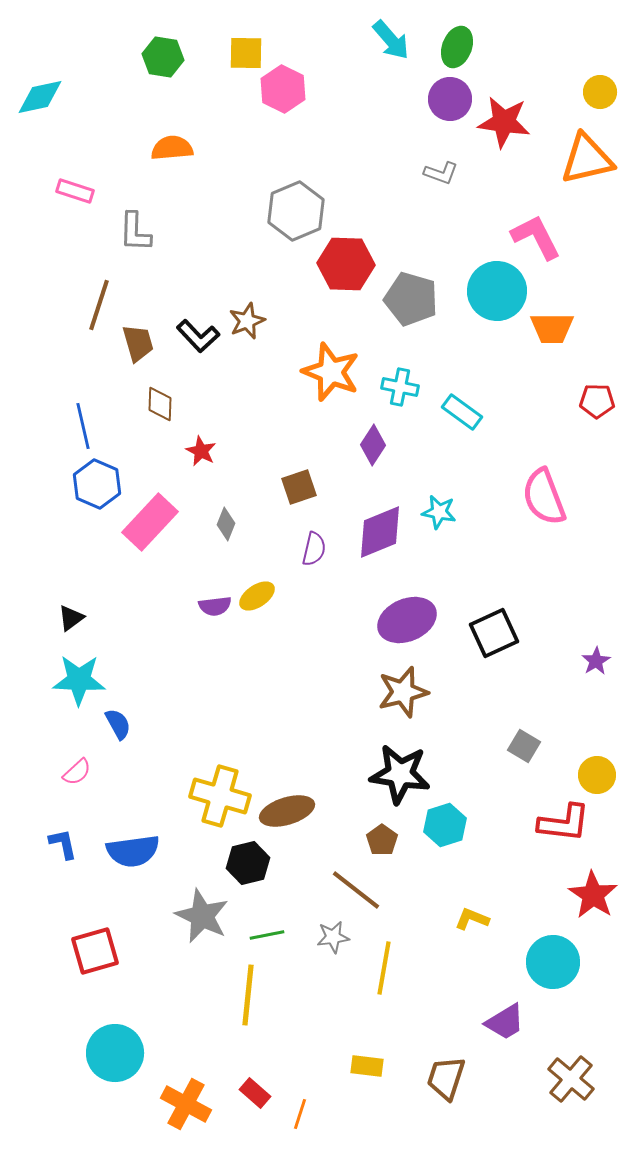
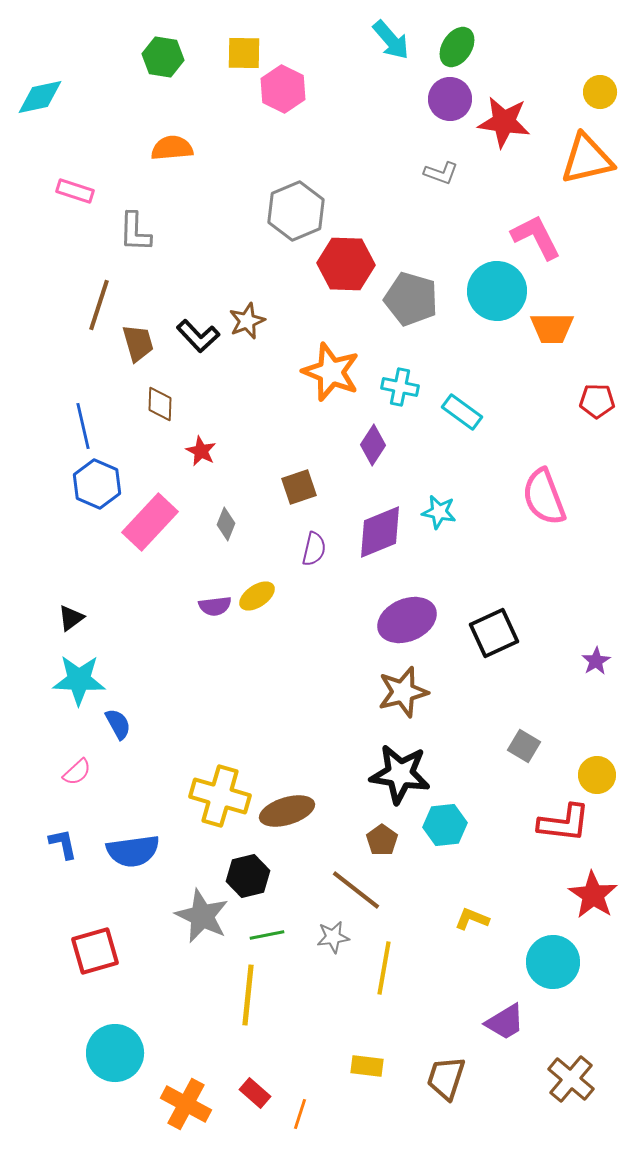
green ellipse at (457, 47): rotated 12 degrees clockwise
yellow square at (246, 53): moved 2 px left
cyan hexagon at (445, 825): rotated 12 degrees clockwise
black hexagon at (248, 863): moved 13 px down
